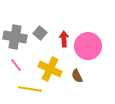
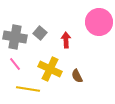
red arrow: moved 2 px right, 1 px down
pink circle: moved 11 px right, 24 px up
pink line: moved 1 px left, 1 px up
yellow line: moved 2 px left
